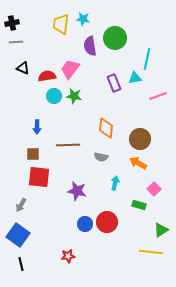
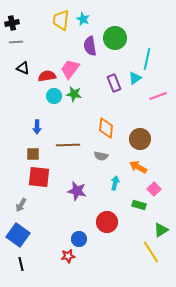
cyan star: rotated 16 degrees clockwise
yellow trapezoid: moved 4 px up
cyan triangle: rotated 24 degrees counterclockwise
green star: moved 2 px up
gray semicircle: moved 1 px up
orange arrow: moved 4 px down
blue circle: moved 6 px left, 15 px down
yellow line: rotated 50 degrees clockwise
